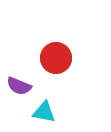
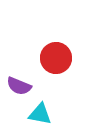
cyan triangle: moved 4 px left, 2 px down
